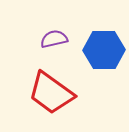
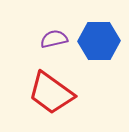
blue hexagon: moved 5 px left, 9 px up
